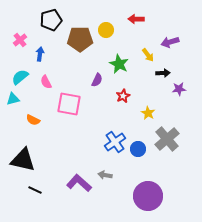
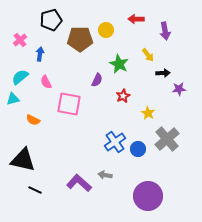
purple arrow: moved 5 px left, 11 px up; rotated 84 degrees counterclockwise
